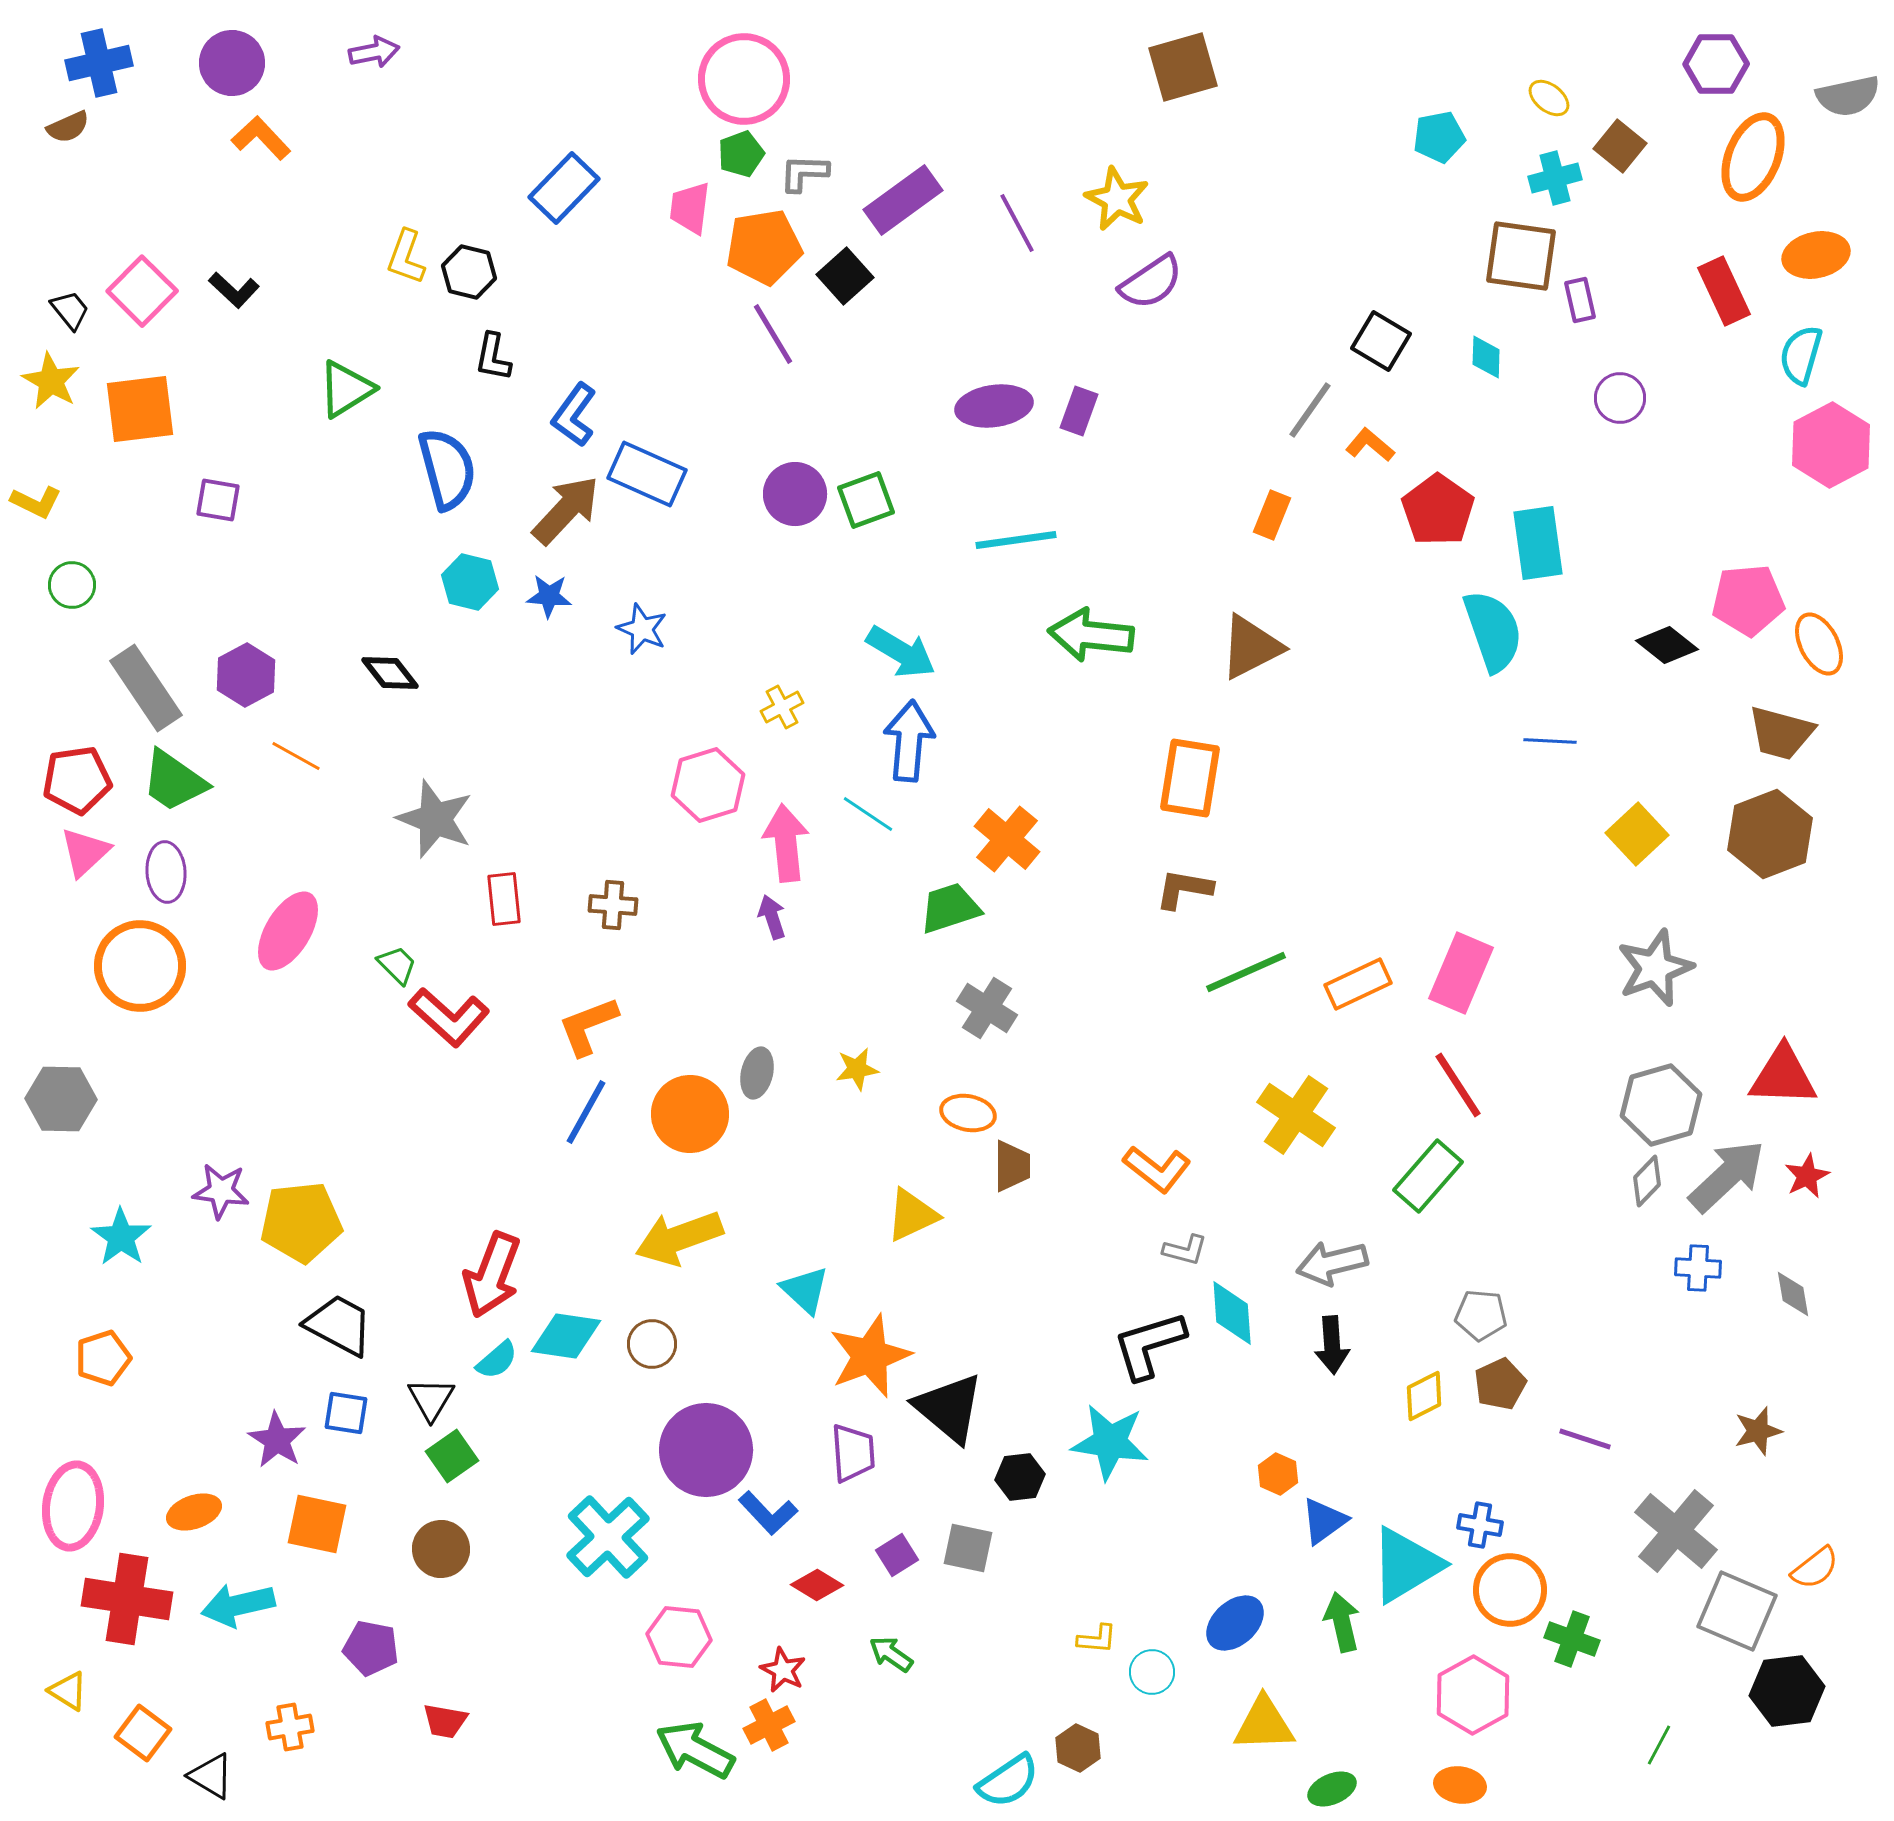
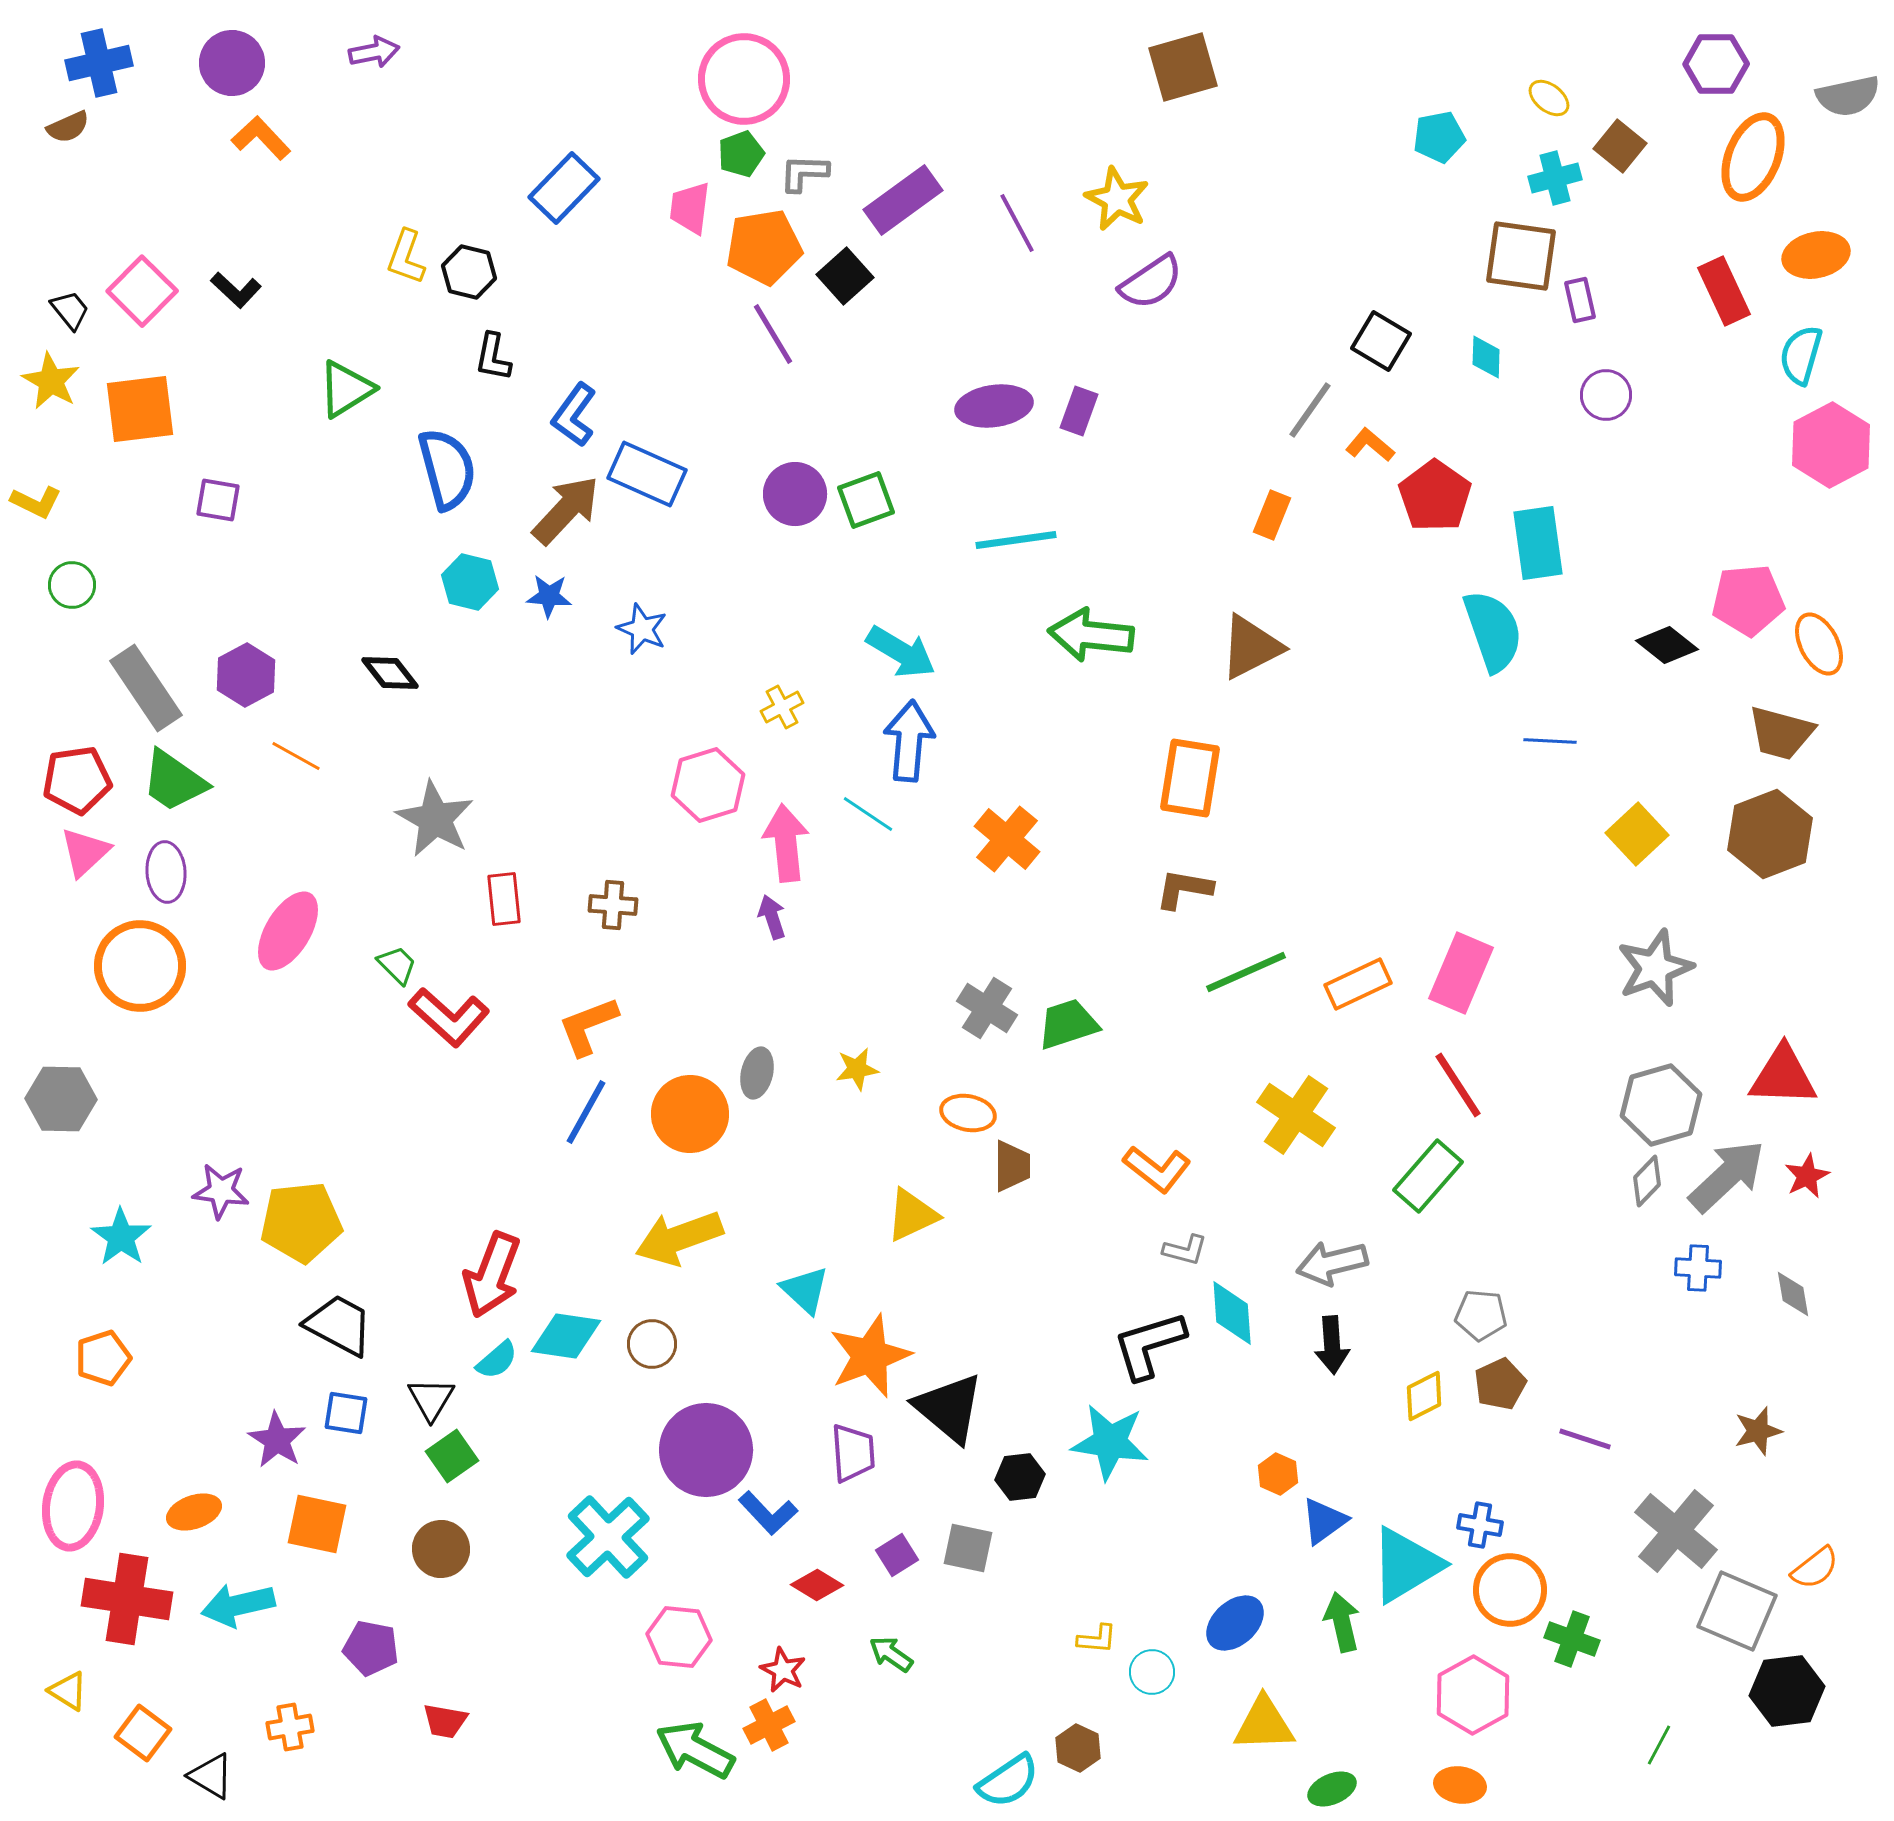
black L-shape at (234, 290): moved 2 px right
purple circle at (1620, 398): moved 14 px left, 3 px up
red pentagon at (1438, 510): moved 3 px left, 14 px up
gray star at (435, 819): rotated 8 degrees clockwise
green trapezoid at (950, 908): moved 118 px right, 116 px down
